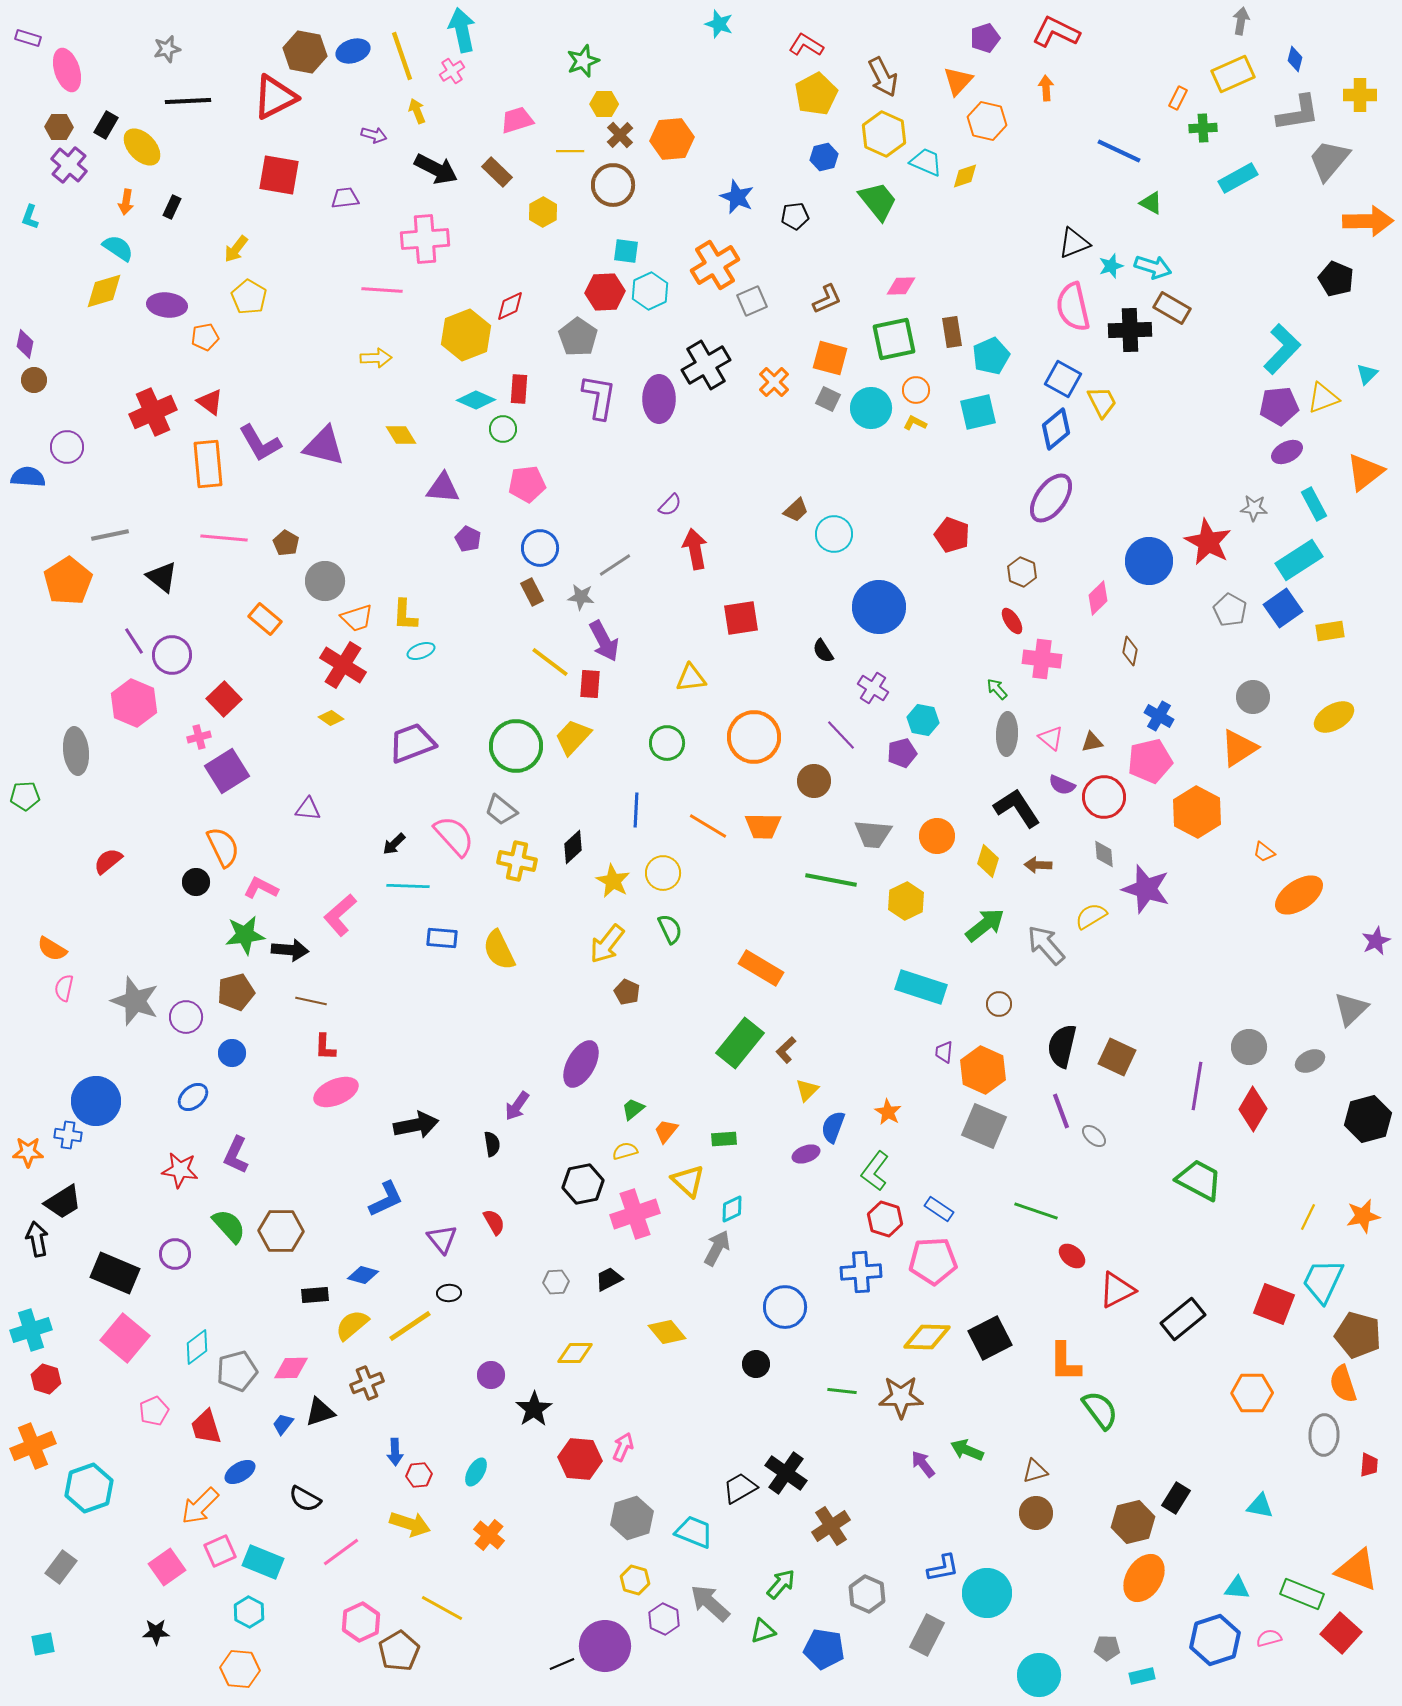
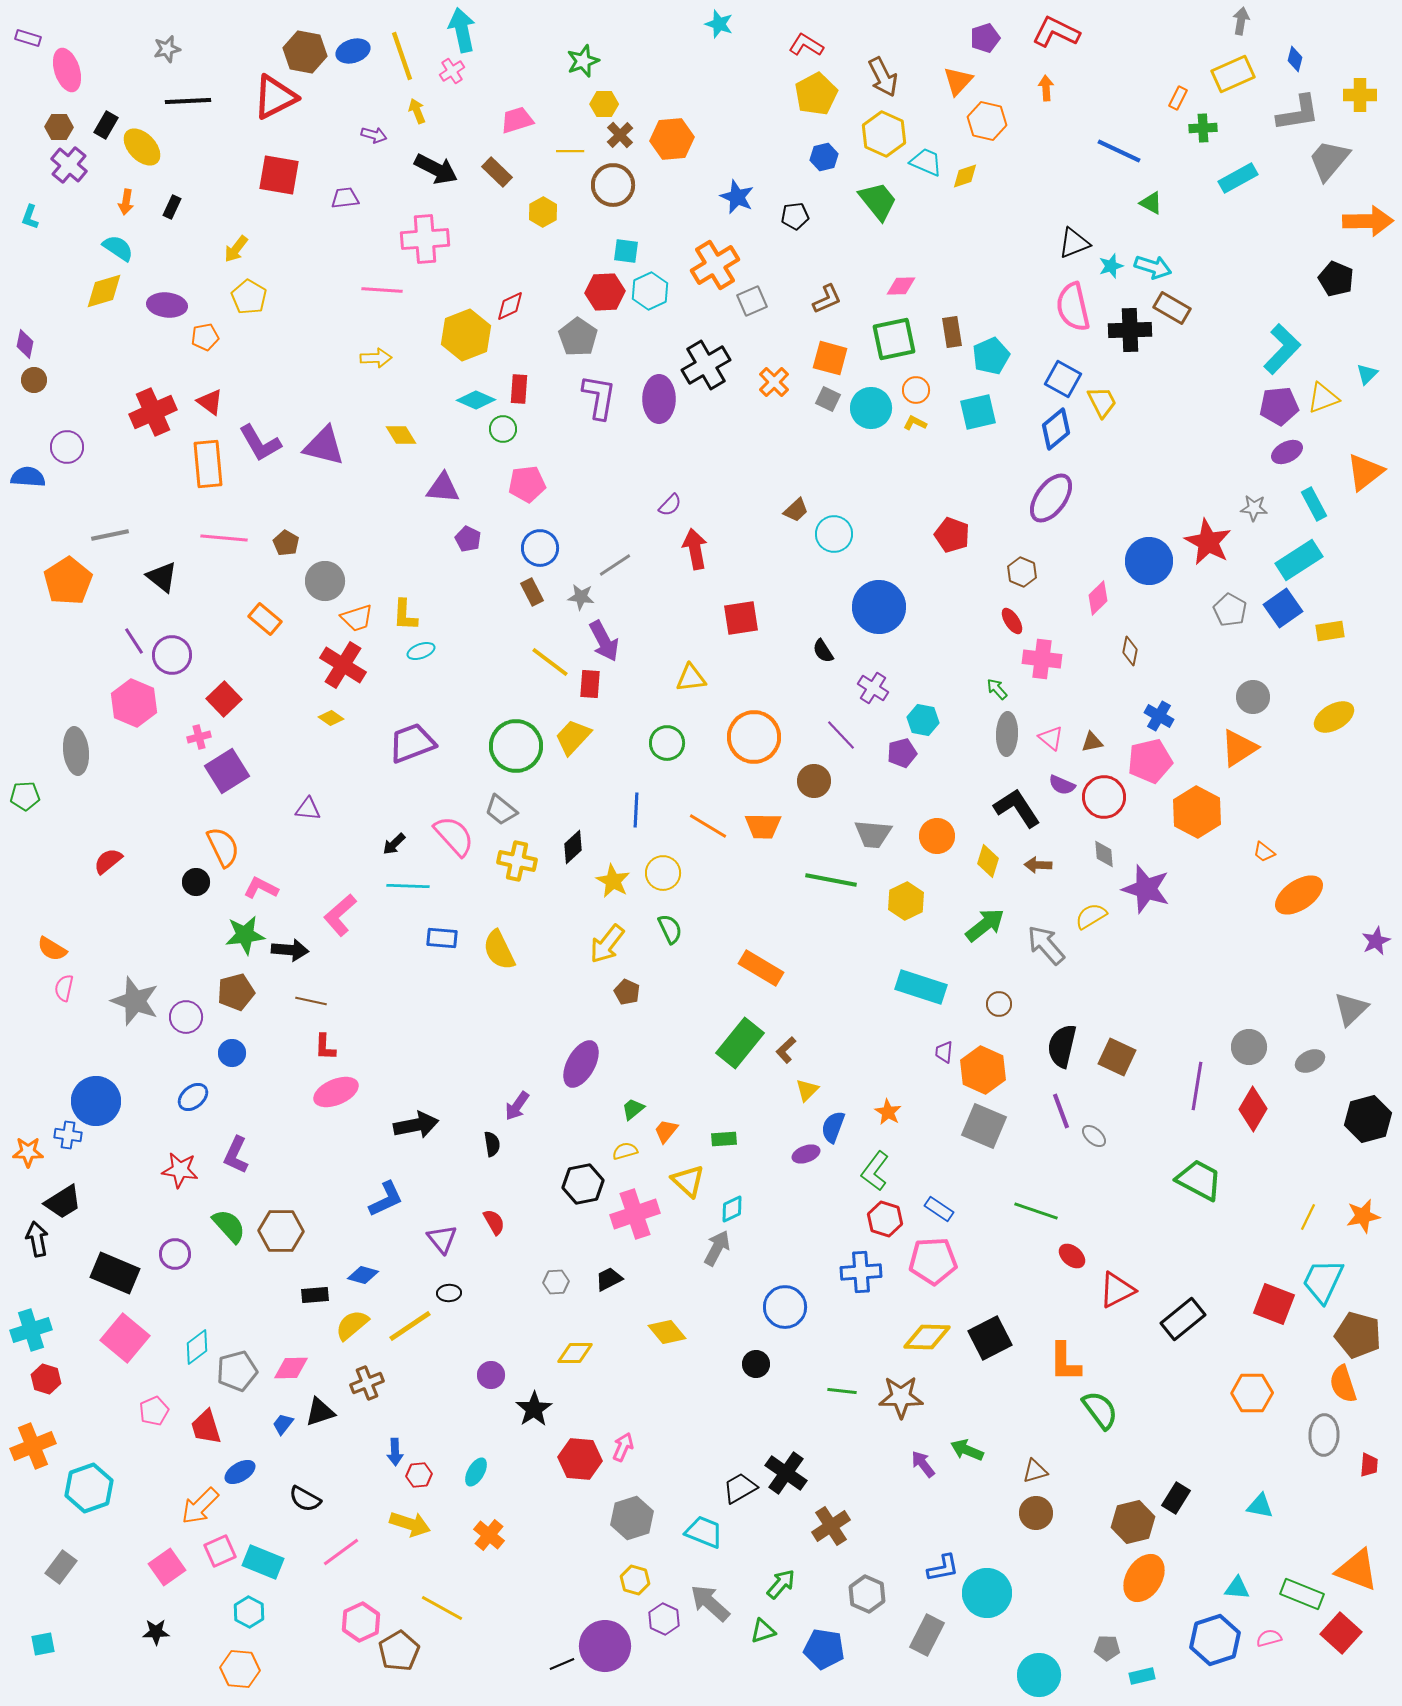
cyan trapezoid at (694, 1532): moved 10 px right
